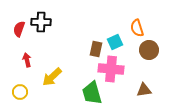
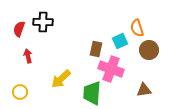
black cross: moved 2 px right
cyan square: moved 5 px right, 1 px up
red arrow: moved 1 px right, 4 px up
pink cross: rotated 15 degrees clockwise
yellow arrow: moved 9 px right, 2 px down
green trapezoid: rotated 20 degrees clockwise
